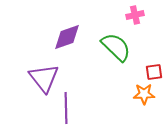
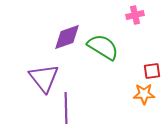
green semicircle: moved 13 px left; rotated 12 degrees counterclockwise
red square: moved 2 px left, 1 px up
